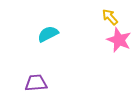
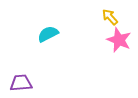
purple trapezoid: moved 15 px left
